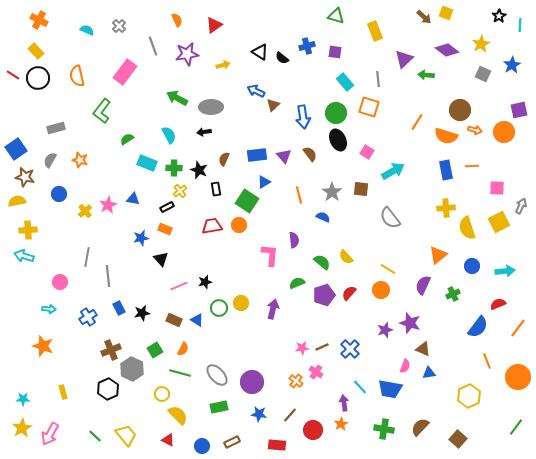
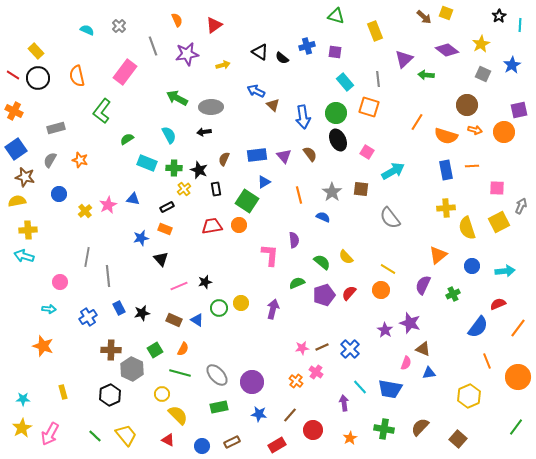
orange cross at (39, 20): moved 25 px left, 91 px down
brown triangle at (273, 105): rotated 32 degrees counterclockwise
brown circle at (460, 110): moved 7 px right, 5 px up
yellow cross at (180, 191): moved 4 px right, 2 px up
purple star at (385, 330): rotated 21 degrees counterclockwise
brown cross at (111, 350): rotated 24 degrees clockwise
pink semicircle at (405, 366): moved 1 px right, 3 px up
black hexagon at (108, 389): moved 2 px right, 6 px down
orange star at (341, 424): moved 9 px right, 14 px down
red rectangle at (277, 445): rotated 36 degrees counterclockwise
